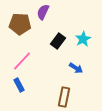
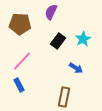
purple semicircle: moved 8 px right
